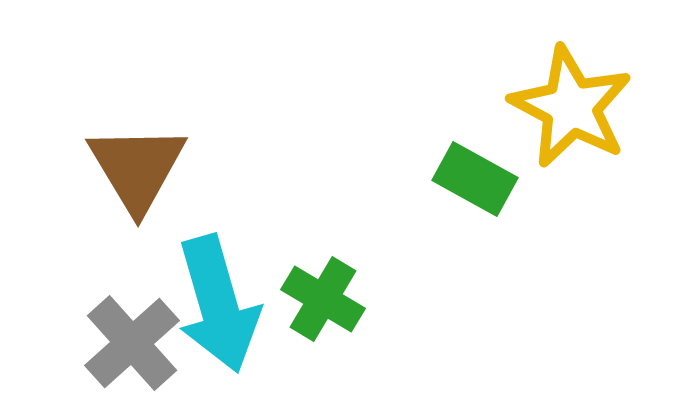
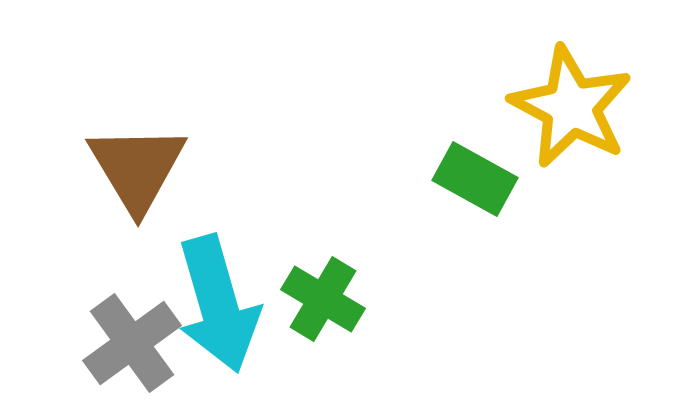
gray cross: rotated 6 degrees clockwise
